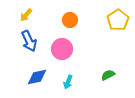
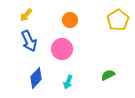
blue diamond: moved 1 px left, 1 px down; rotated 35 degrees counterclockwise
